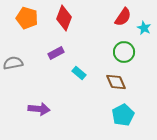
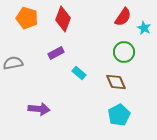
red diamond: moved 1 px left, 1 px down
cyan pentagon: moved 4 px left
